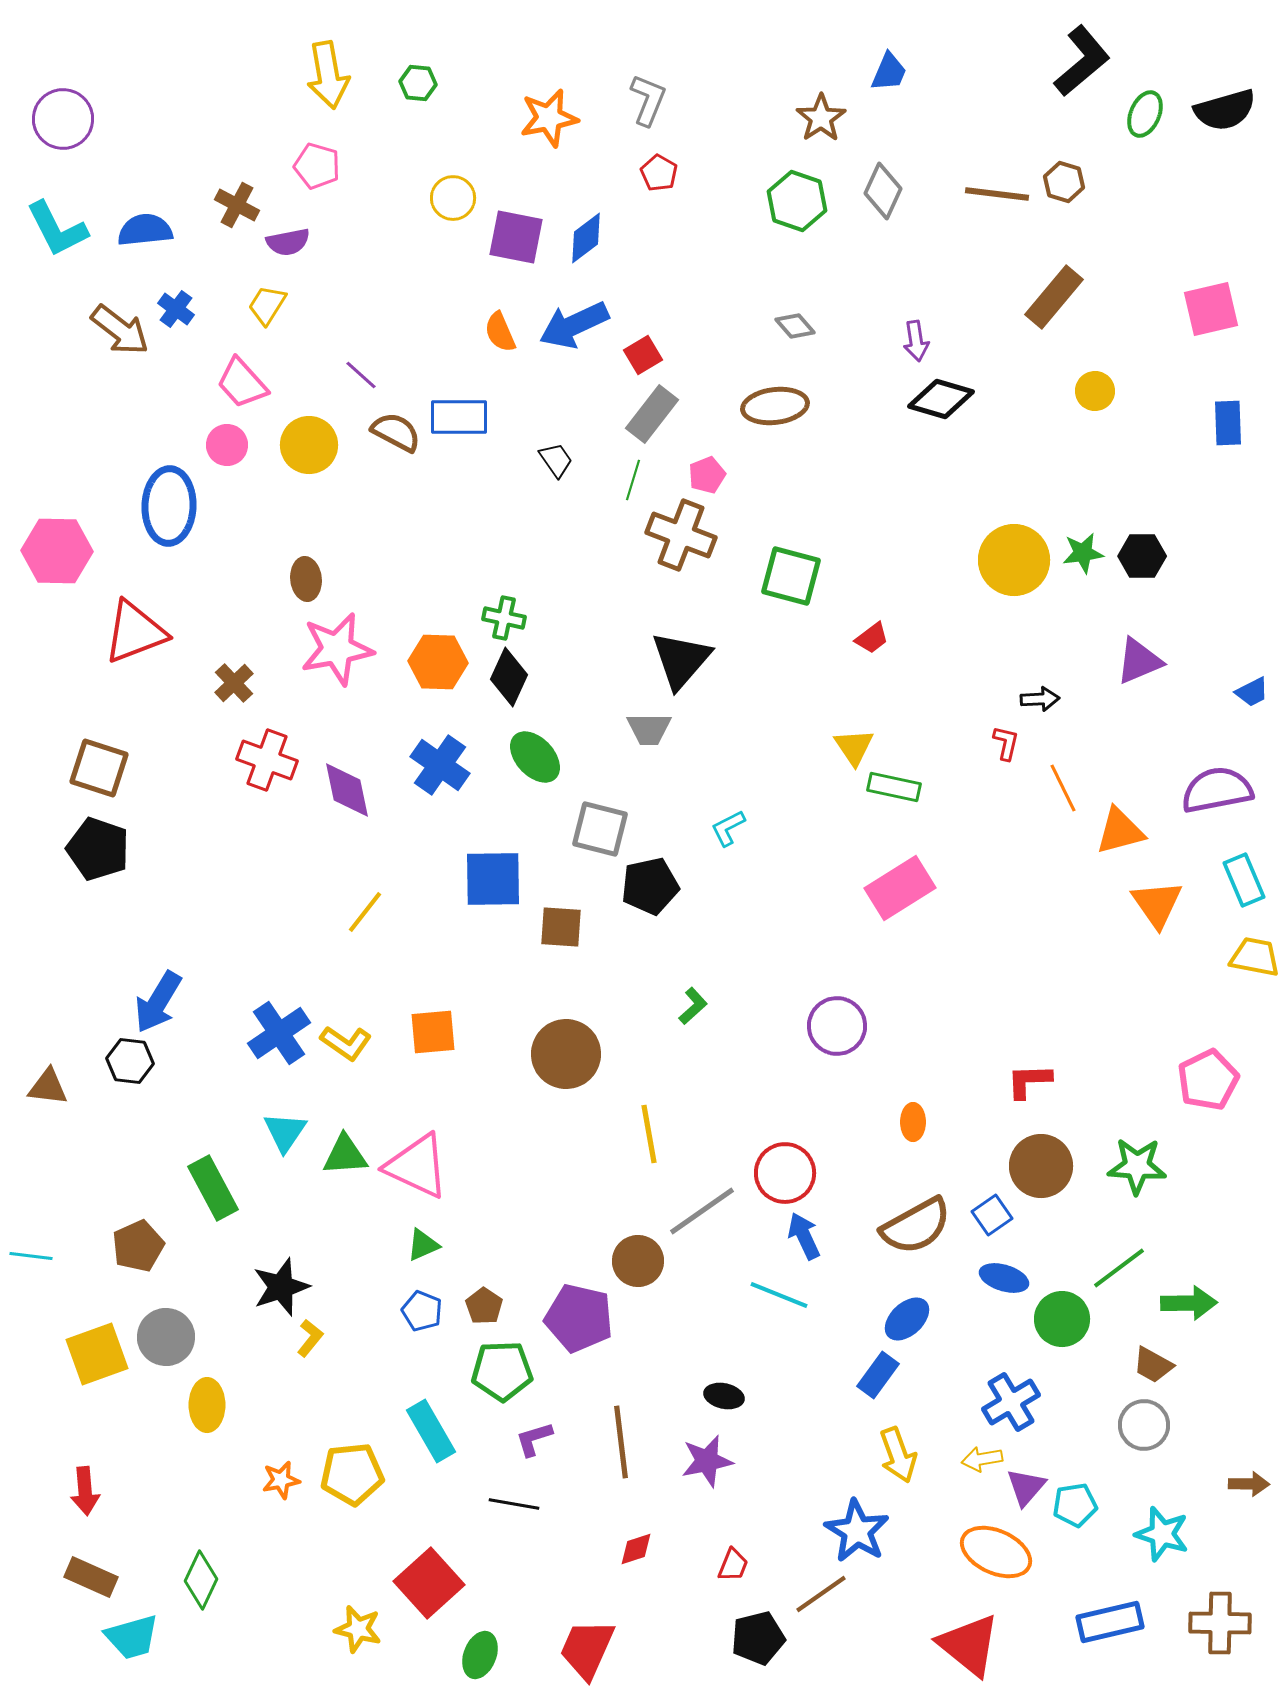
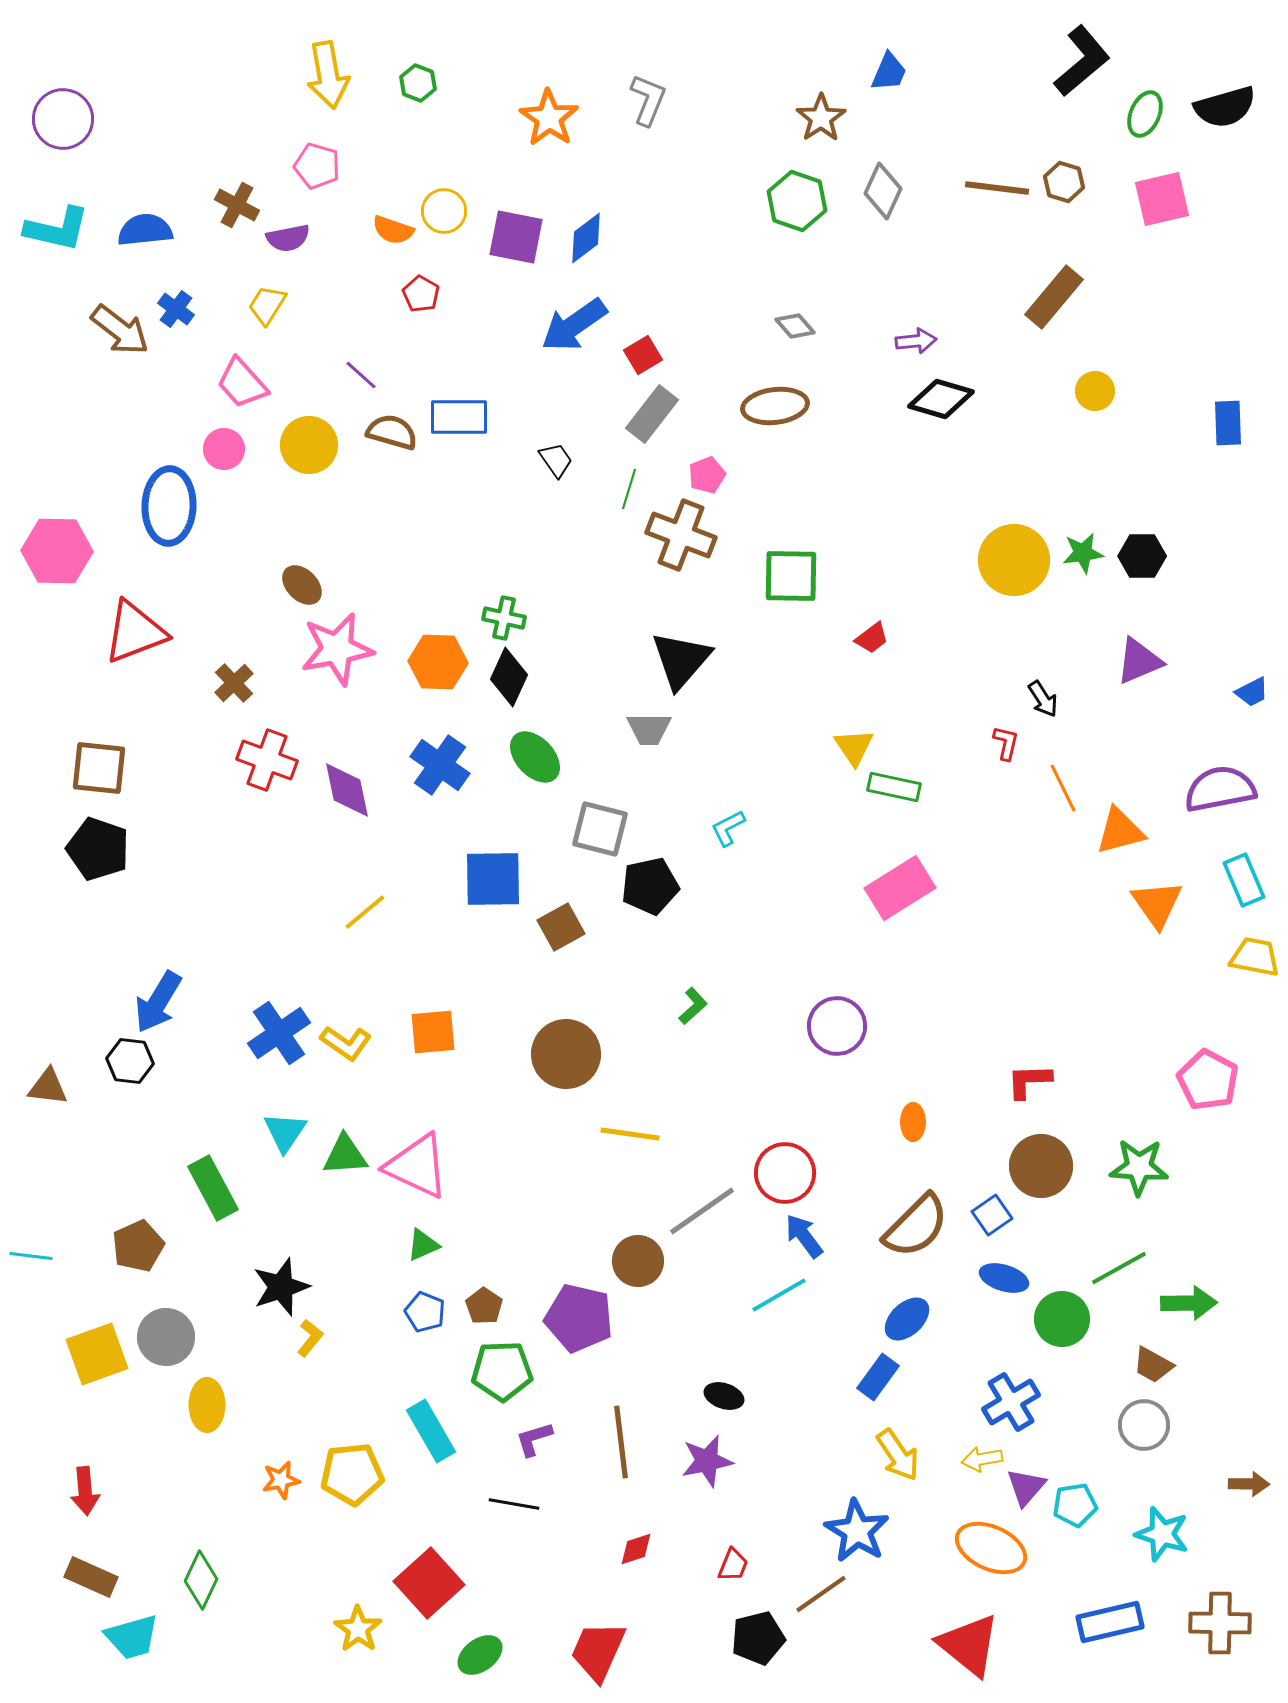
green hexagon at (418, 83): rotated 15 degrees clockwise
black semicircle at (1225, 110): moved 3 px up
orange star at (549, 118): rotated 26 degrees counterclockwise
red pentagon at (659, 173): moved 238 px left, 121 px down
brown line at (997, 194): moved 6 px up
yellow circle at (453, 198): moved 9 px left, 13 px down
cyan L-shape at (57, 229): rotated 50 degrees counterclockwise
purple semicircle at (288, 242): moved 4 px up
pink square at (1211, 309): moved 49 px left, 110 px up
blue arrow at (574, 325): rotated 10 degrees counterclockwise
orange semicircle at (500, 332): moved 107 px left, 102 px up; rotated 48 degrees counterclockwise
purple arrow at (916, 341): rotated 87 degrees counterclockwise
brown semicircle at (396, 432): moved 4 px left; rotated 12 degrees counterclockwise
pink circle at (227, 445): moved 3 px left, 4 px down
green line at (633, 480): moved 4 px left, 9 px down
green square at (791, 576): rotated 14 degrees counterclockwise
brown ellipse at (306, 579): moved 4 px left, 6 px down; rotated 39 degrees counterclockwise
black arrow at (1040, 699): moved 3 px right; rotated 60 degrees clockwise
brown square at (99, 768): rotated 12 degrees counterclockwise
purple semicircle at (1217, 790): moved 3 px right, 1 px up
yellow line at (365, 912): rotated 12 degrees clockwise
brown square at (561, 927): rotated 33 degrees counterclockwise
pink pentagon at (1208, 1080): rotated 18 degrees counterclockwise
yellow line at (649, 1134): moved 19 px left; rotated 72 degrees counterclockwise
green star at (1137, 1166): moved 2 px right, 1 px down
brown semicircle at (916, 1226): rotated 16 degrees counterclockwise
blue arrow at (804, 1236): rotated 12 degrees counterclockwise
green line at (1119, 1268): rotated 8 degrees clockwise
cyan line at (779, 1295): rotated 52 degrees counterclockwise
blue pentagon at (422, 1311): moved 3 px right, 1 px down
blue rectangle at (878, 1375): moved 2 px down
black ellipse at (724, 1396): rotated 6 degrees clockwise
yellow arrow at (898, 1455): rotated 14 degrees counterclockwise
orange ellipse at (996, 1552): moved 5 px left, 4 px up
yellow star at (358, 1629): rotated 21 degrees clockwise
red trapezoid at (587, 1649): moved 11 px right, 2 px down
green ellipse at (480, 1655): rotated 33 degrees clockwise
